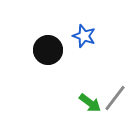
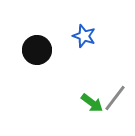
black circle: moved 11 px left
green arrow: moved 2 px right
